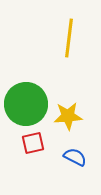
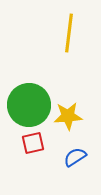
yellow line: moved 5 px up
green circle: moved 3 px right, 1 px down
blue semicircle: rotated 60 degrees counterclockwise
